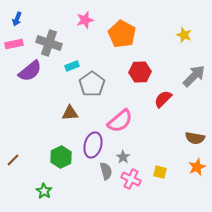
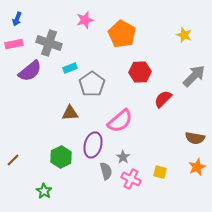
cyan rectangle: moved 2 px left, 2 px down
